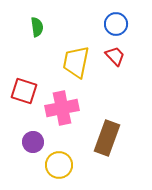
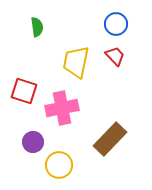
brown rectangle: moved 3 px right, 1 px down; rotated 24 degrees clockwise
